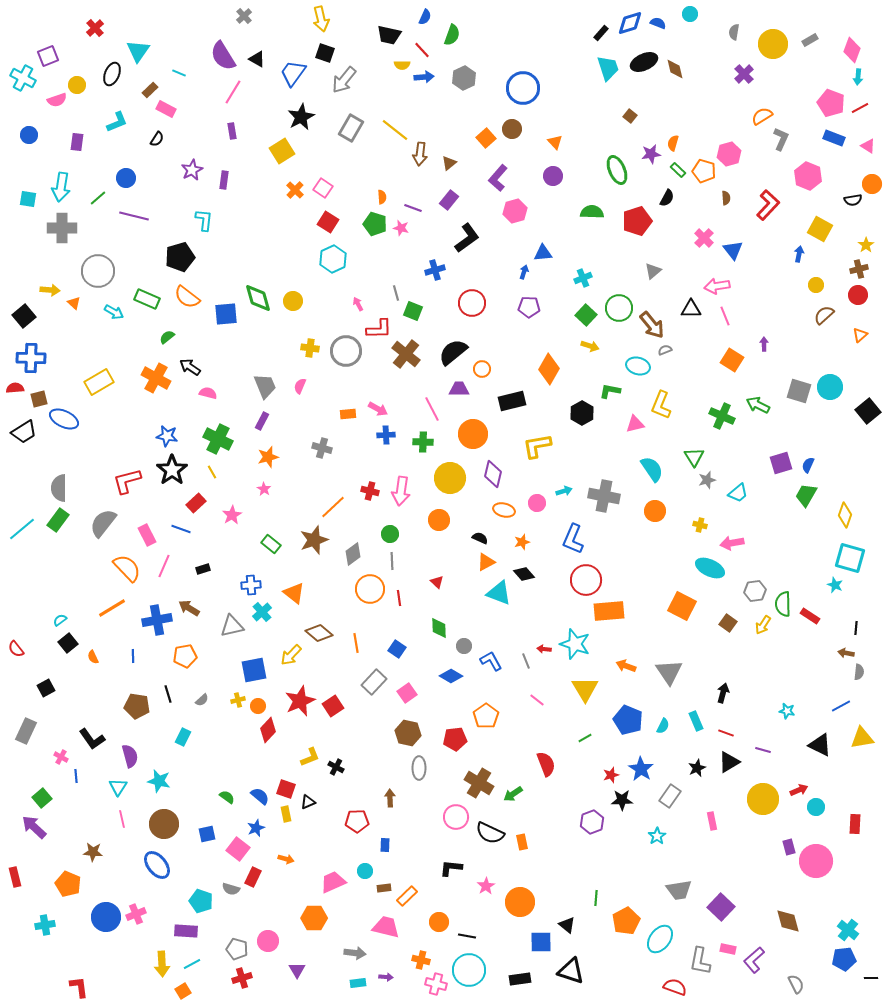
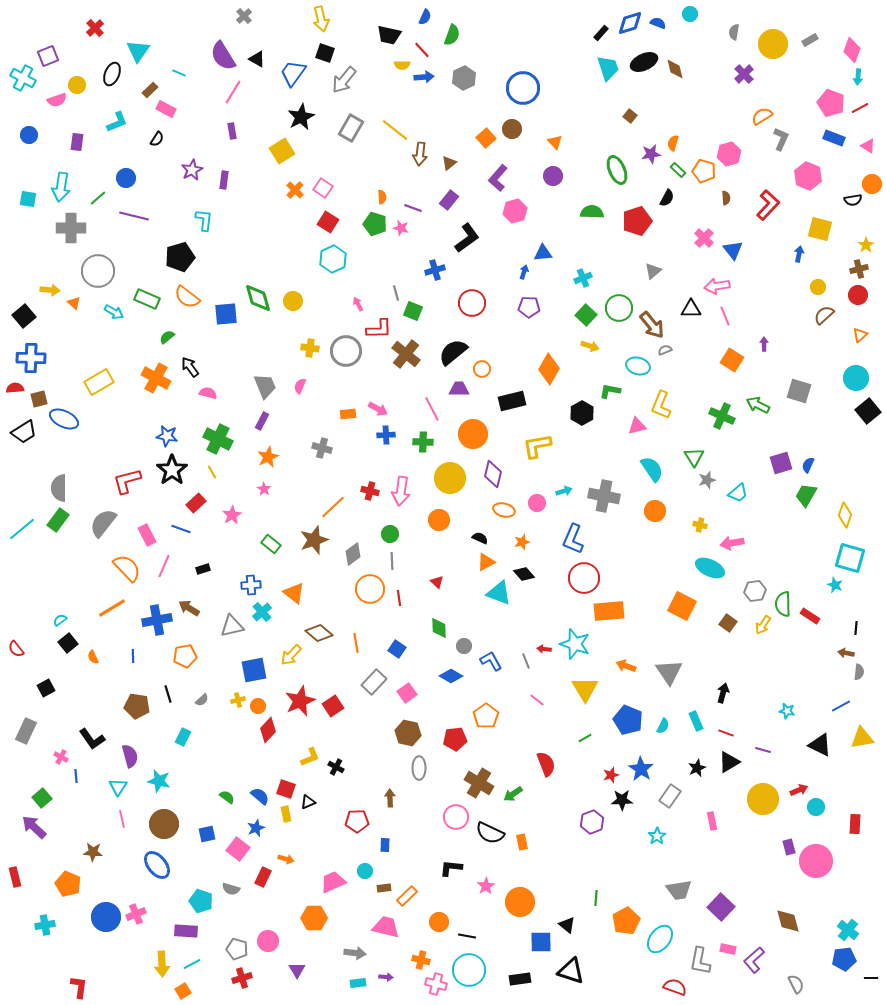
gray cross at (62, 228): moved 9 px right
yellow square at (820, 229): rotated 15 degrees counterclockwise
yellow circle at (816, 285): moved 2 px right, 2 px down
black arrow at (190, 367): rotated 20 degrees clockwise
cyan circle at (830, 387): moved 26 px right, 9 px up
pink triangle at (635, 424): moved 2 px right, 2 px down
orange star at (268, 457): rotated 10 degrees counterclockwise
red circle at (586, 580): moved 2 px left, 2 px up
red rectangle at (253, 877): moved 10 px right
red L-shape at (79, 987): rotated 15 degrees clockwise
